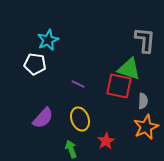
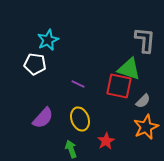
gray semicircle: rotated 42 degrees clockwise
